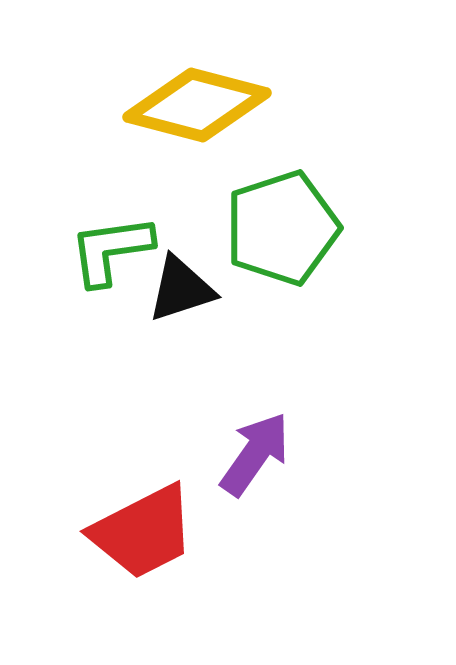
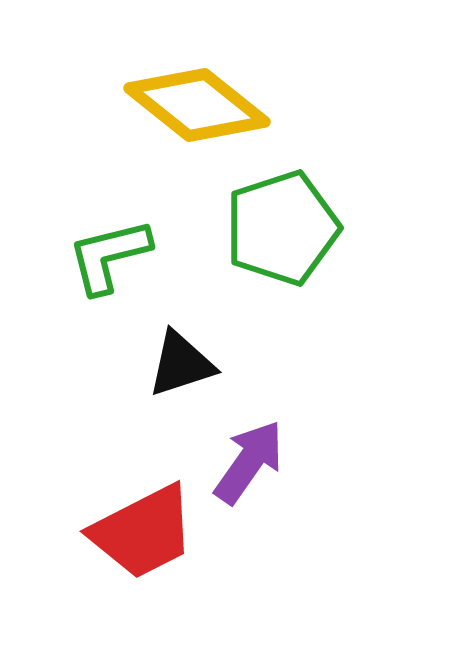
yellow diamond: rotated 24 degrees clockwise
green L-shape: moved 2 px left, 6 px down; rotated 6 degrees counterclockwise
black triangle: moved 75 px down
purple arrow: moved 6 px left, 8 px down
